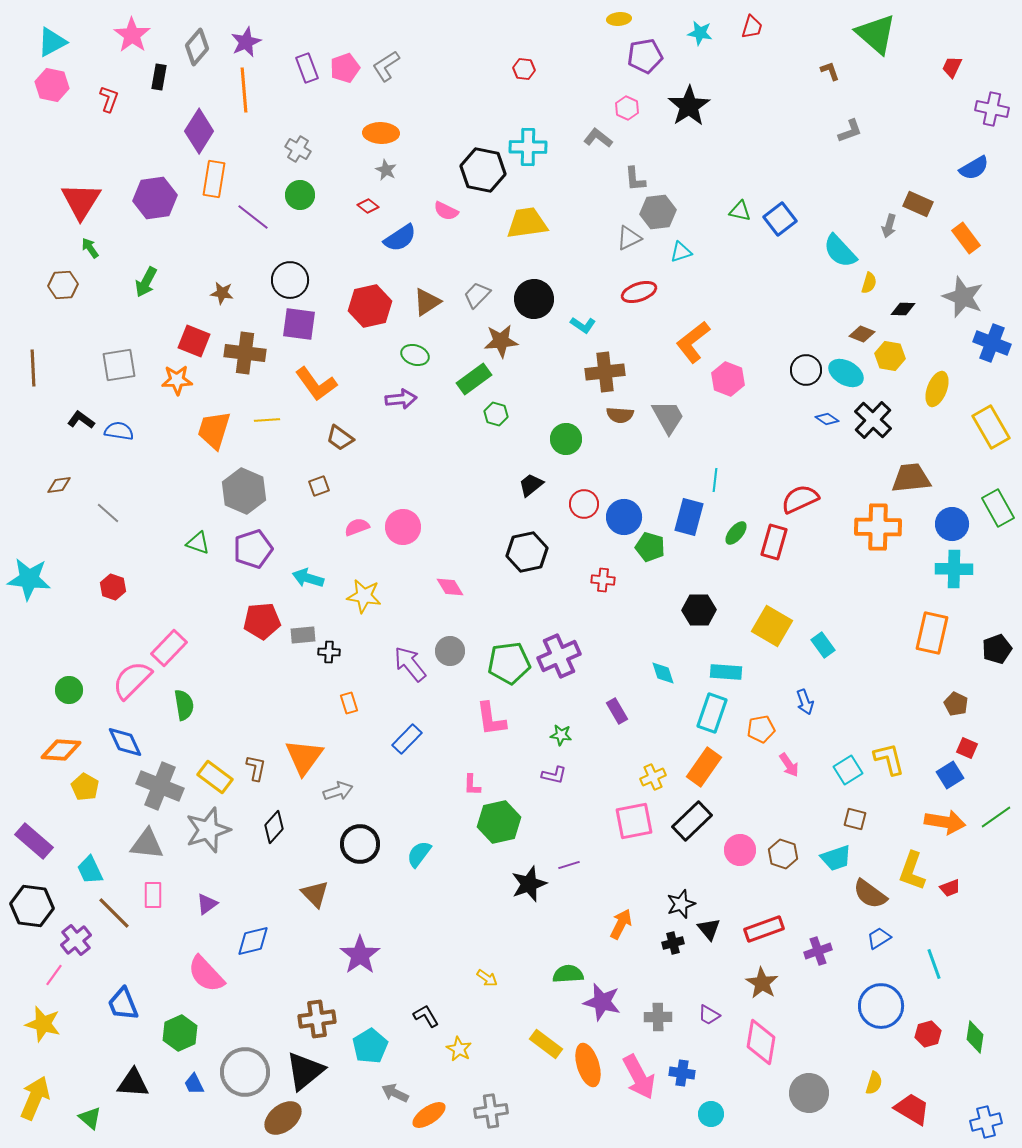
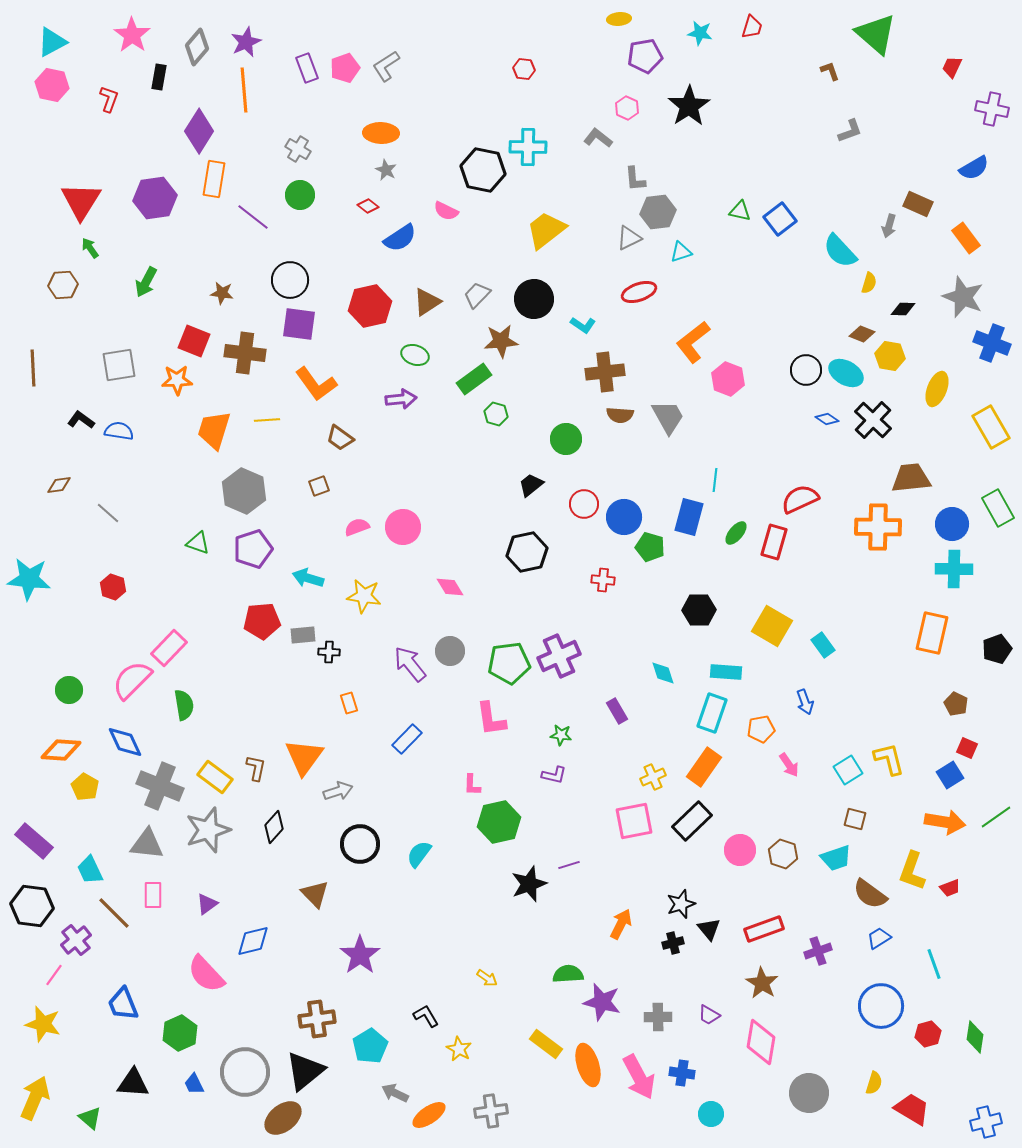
yellow trapezoid at (527, 223): moved 19 px right, 7 px down; rotated 30 degrees counterclockwise
